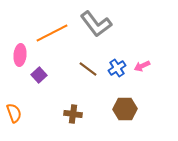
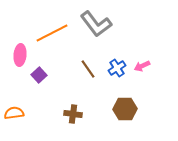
brown line: rotated 18 degrees clockwise
orange semicircle: rotated 78 degrees counterclockwise
